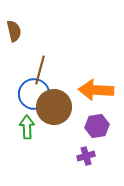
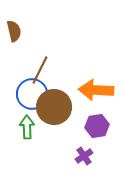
brown line: rotated 12 degrees clockwise
blue circle: moved 2 px left
purple cross: moved 2 px left; rotated 18 degrees counterclockwise
